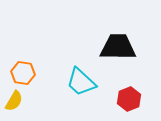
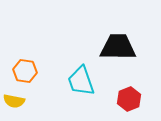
orange hexagon: moved 2 px right, 2 px up
cyan trapezoid: moved 1 px up; rotated 28 degrees clockwise
yellow semicircle: rotated 70 degrees clockwise
